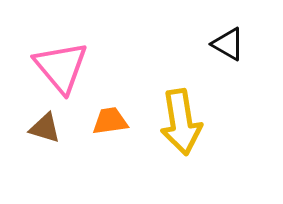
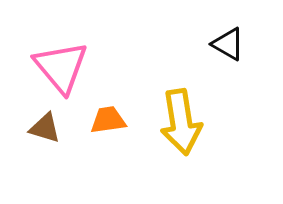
orange trapezoid: moved 2 px left, 1 px up
